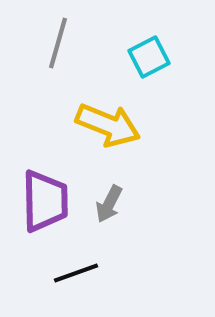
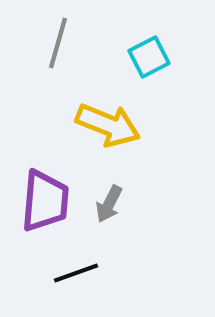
purple trapezoid: rotated 6 degrees clockwise
